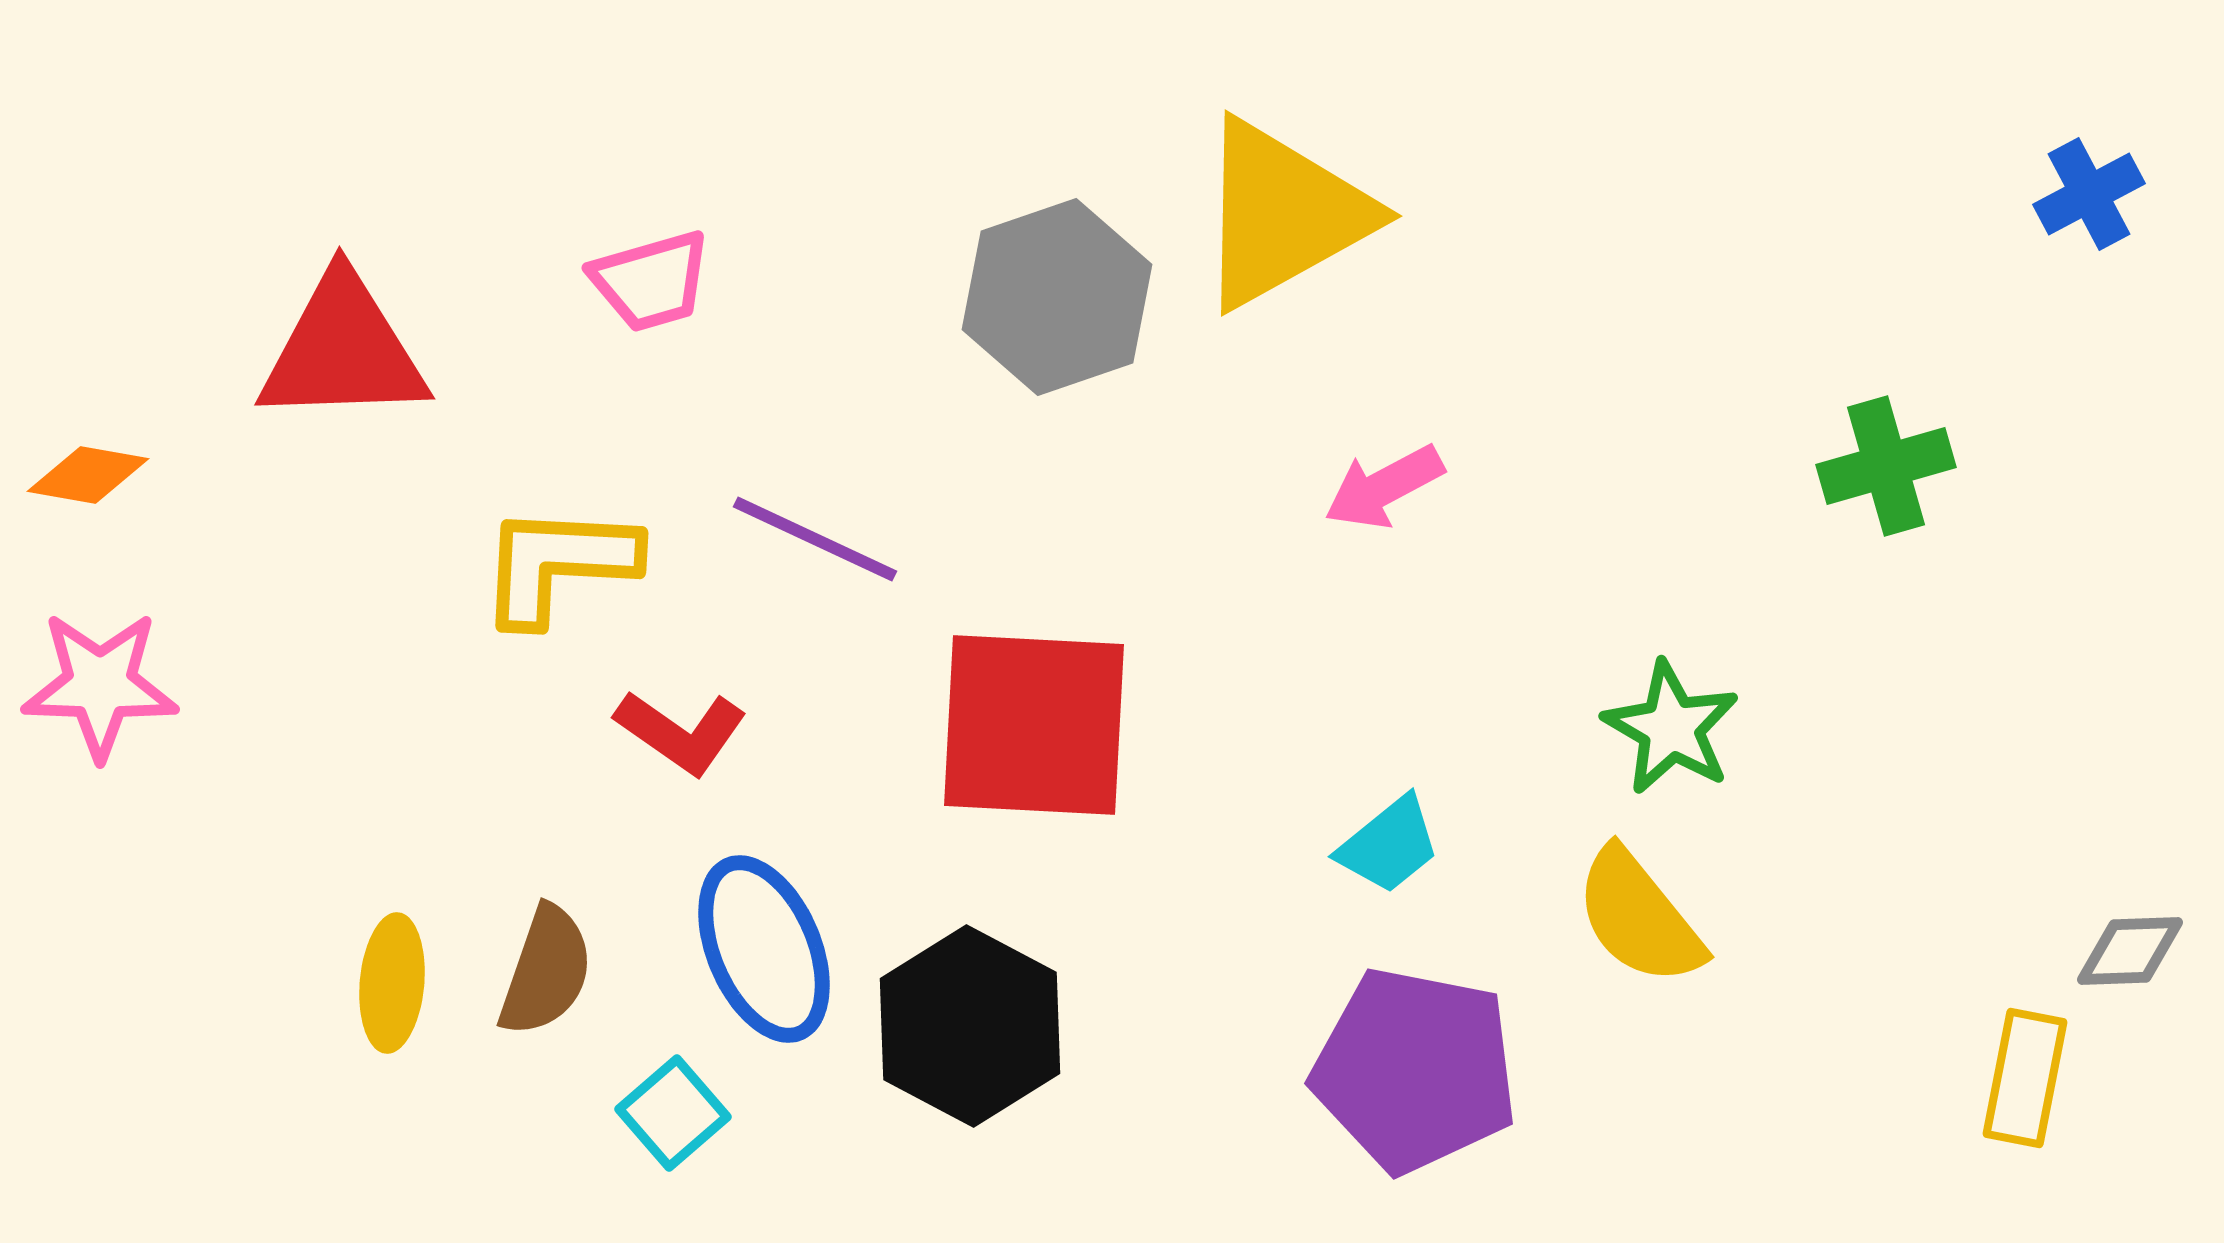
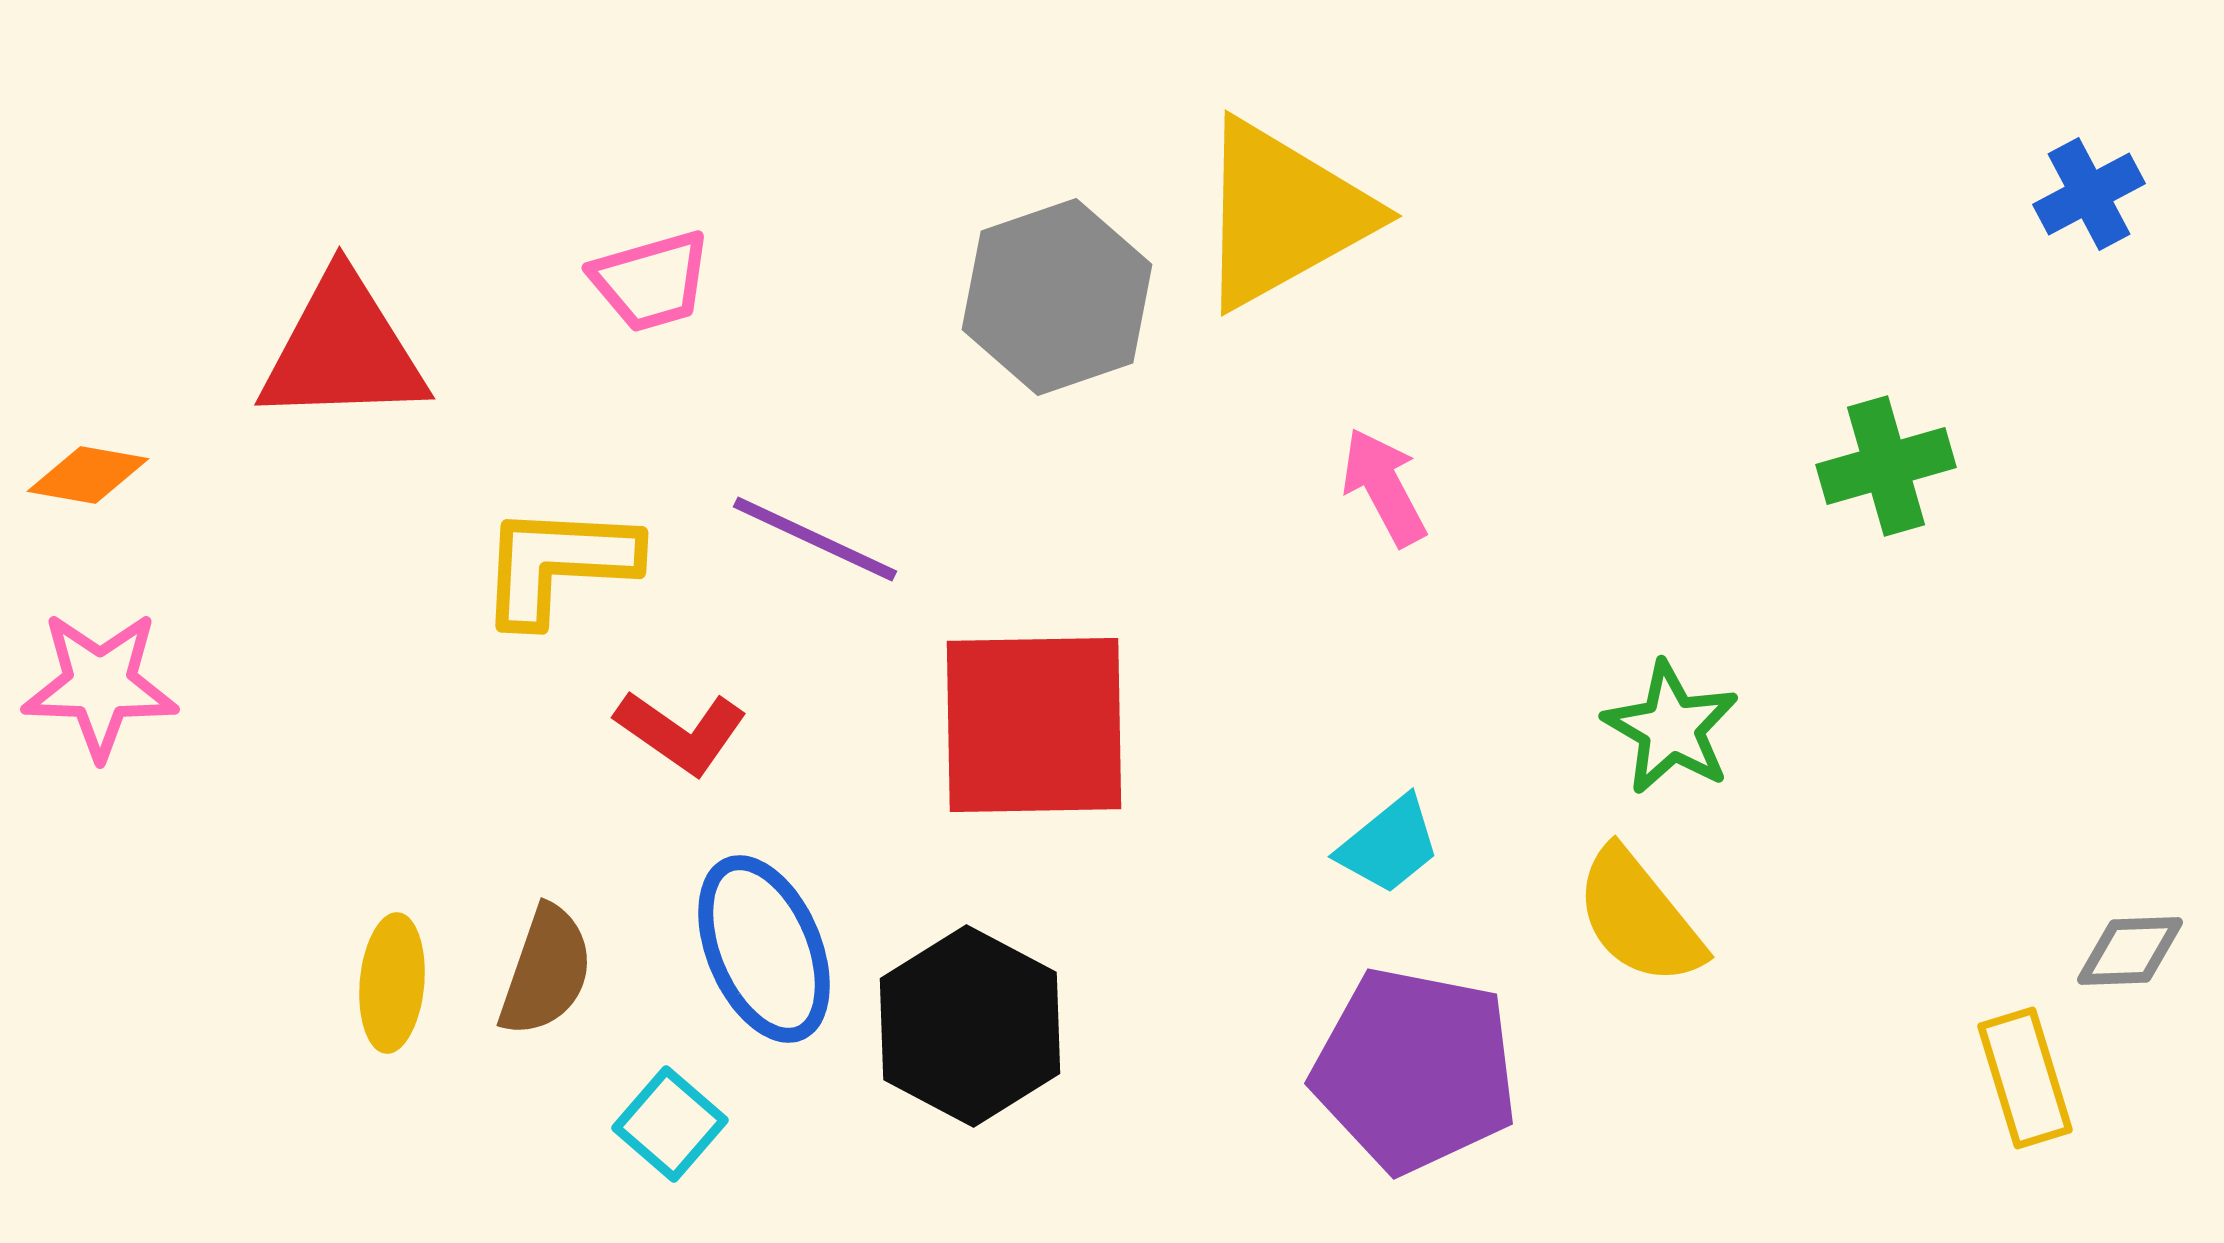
pink arrow: rotated 90 degrees clockwise
red square: rotated 4 degrees counterclockwise
yellow rectangle: rotated 28 degrees counterclockwise
cyan square: moved 3 px left, 11 px down; rotated 8 degrees counterclockwise
